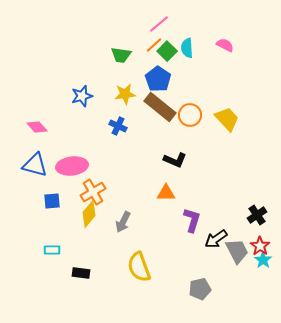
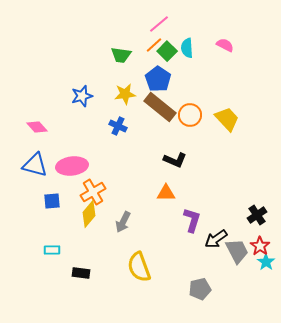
cyan star: moved 3 px right, 2 px down
